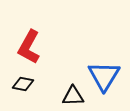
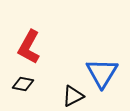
blue triangle: moved 2 px left, 3 px up
black triangle: rotated 25 degrees counterclockwise
